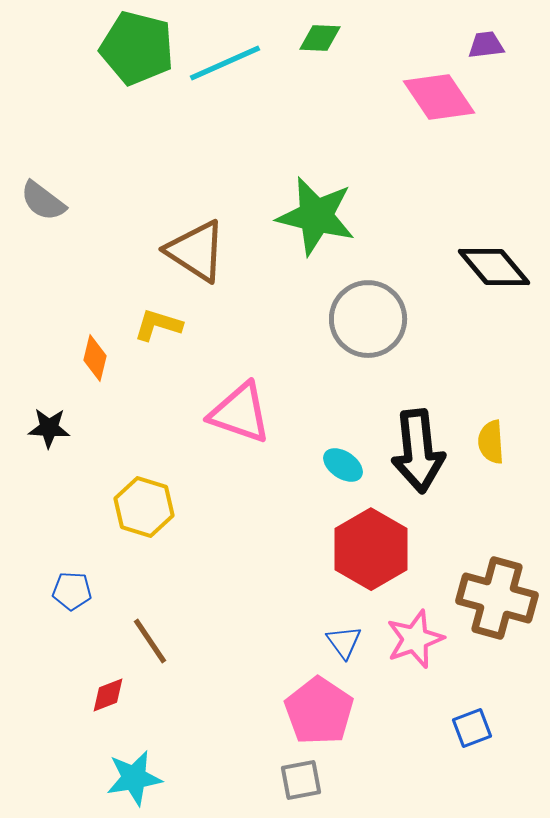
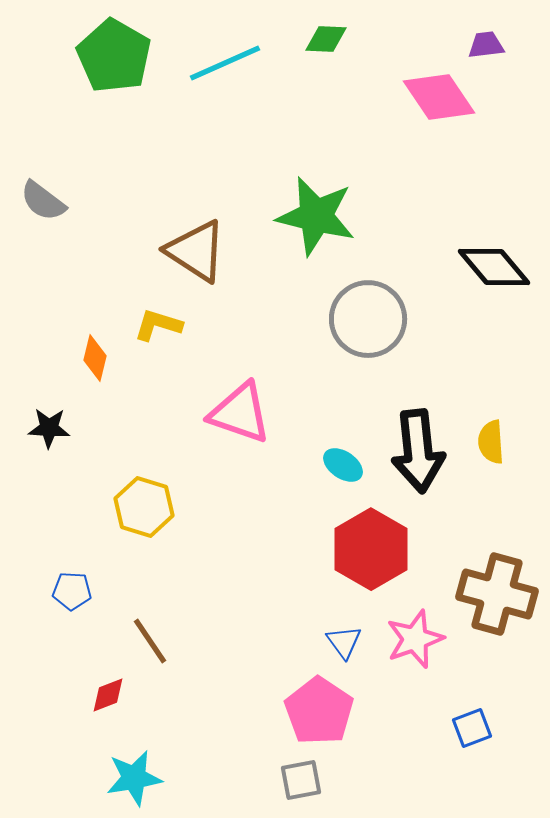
green diamond: moved 6 px right, 1 px down
green pentagon: moved 23 px left, 8 px down; rotated 16 degrees clockwise
brown cross: moved 4 px up
